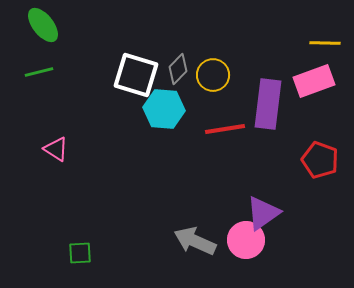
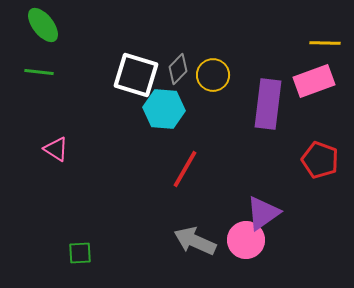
green line: rotated 20 degrees clockwise
red line: moved 40 px left, 40 px down; rotated 51 degrees counterclockwise
